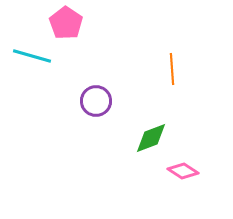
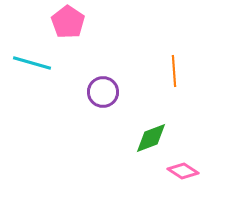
pink pentagon: moved 2 px right, 1 px up
cyan line: moved 7 px down
orange line: moved 2 px right, 2 px down
purple circle: moved 7 px right, 9 px up
